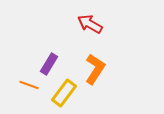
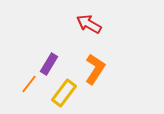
red arrow: moved 1 px left
orange line: moved 1 px up; rotated 72 degrees counterclockwise
